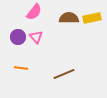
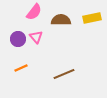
brown semicircle: moved 8 px left, 2 px down
purple circle: moved 2 px down
orange line: rotated 32 degrees counterclockwise
